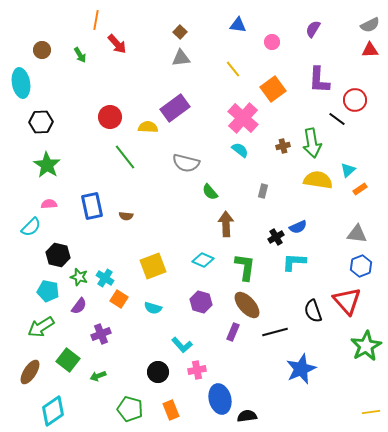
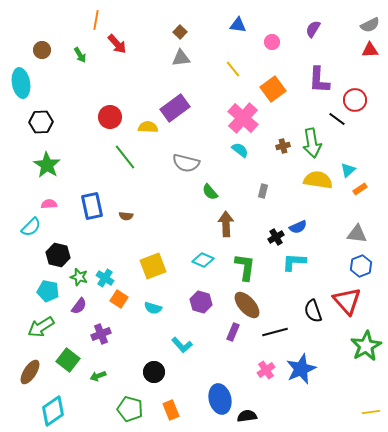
pink cross at (197, 370): moved 69 px right; rotated 24 degrees counterclockwise
black circle at (158, 372): moved 4 px left
